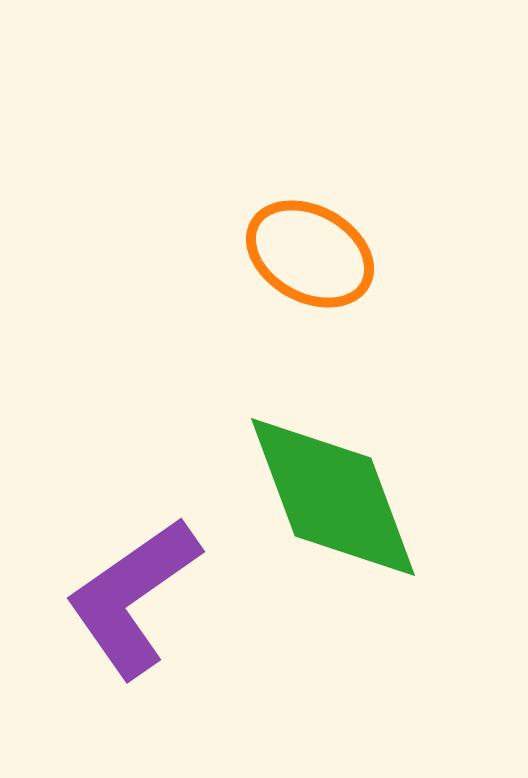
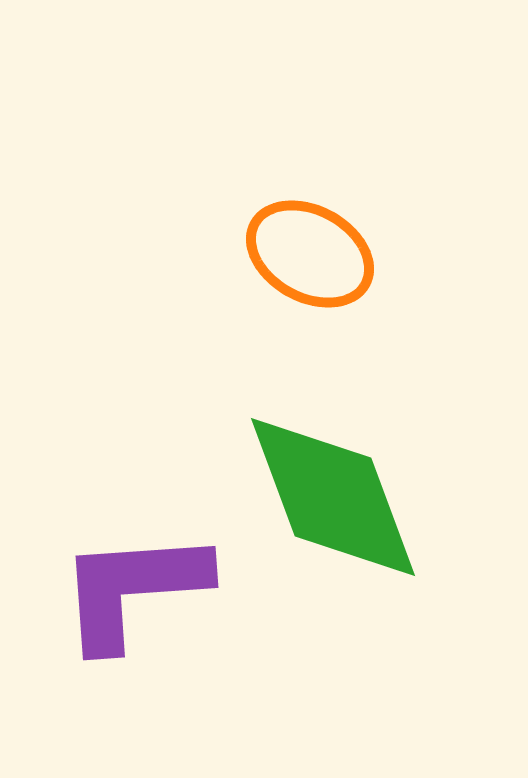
purple L-shape: moved 8 px up; rotated 31 degrees clockwise
